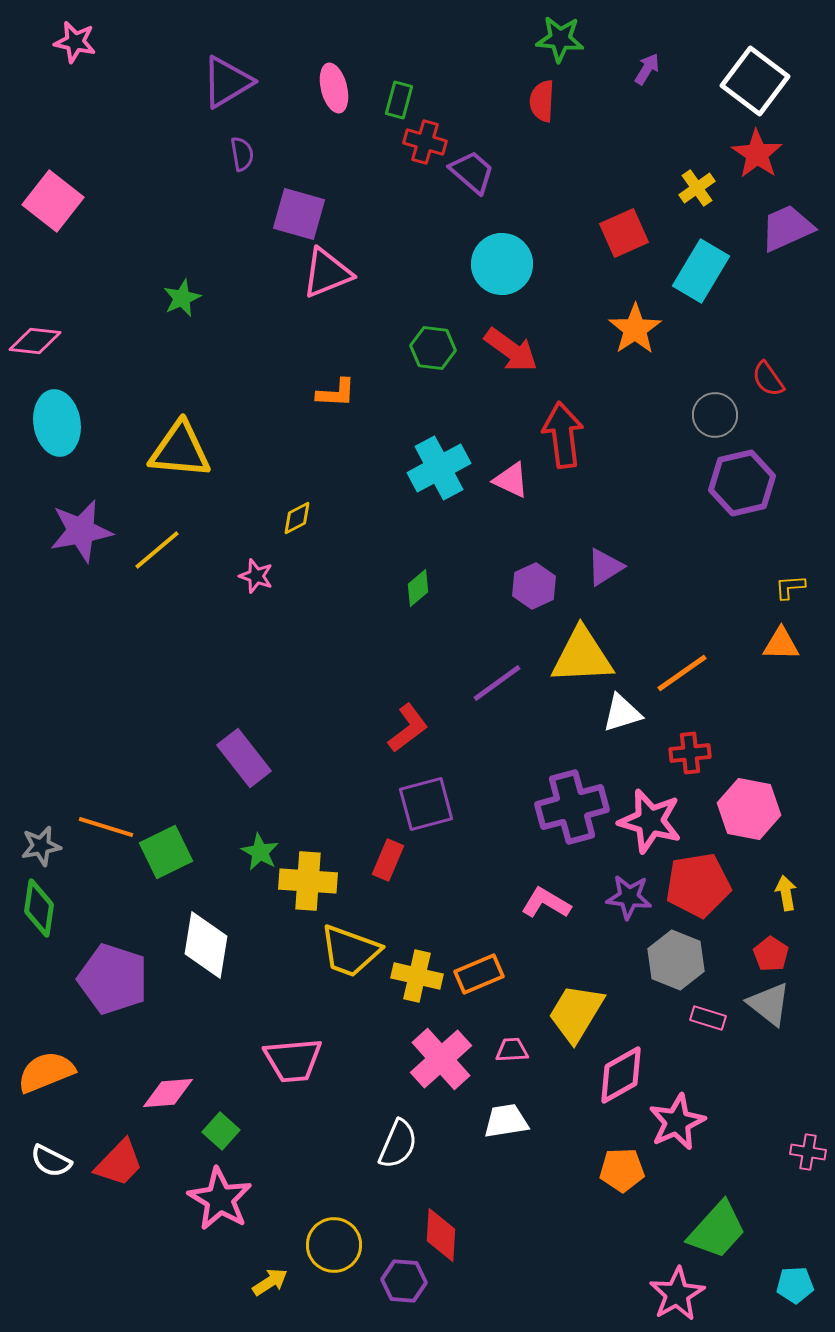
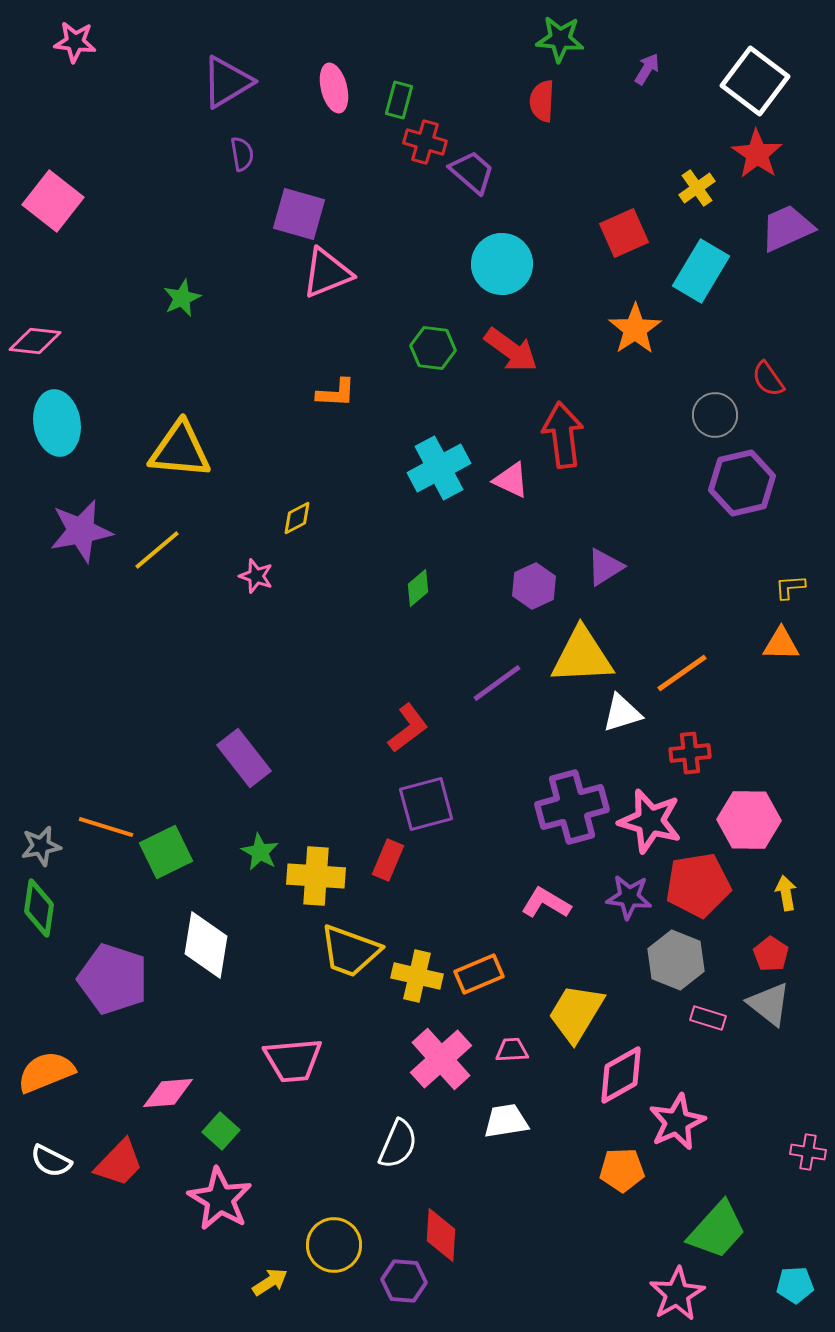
pink star at (75, 42): rotated 6 degrees counterclockwise
pink hexagon at (749, 809): moved 11 px down; rotated 10 degrees counterclockwise
yellow cross at (308, 881): moved 8 px right, 5 px up
